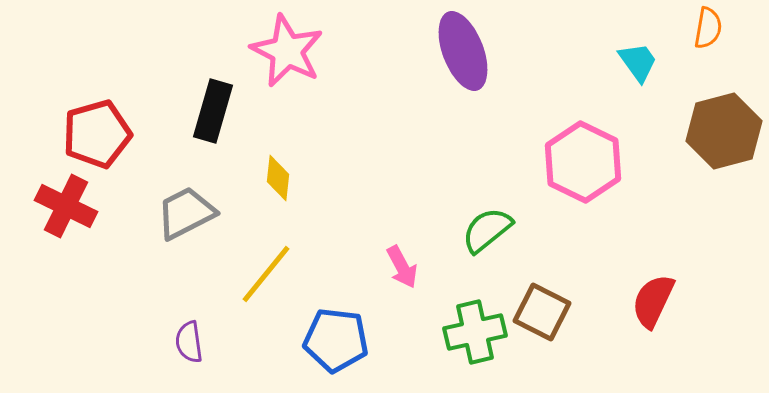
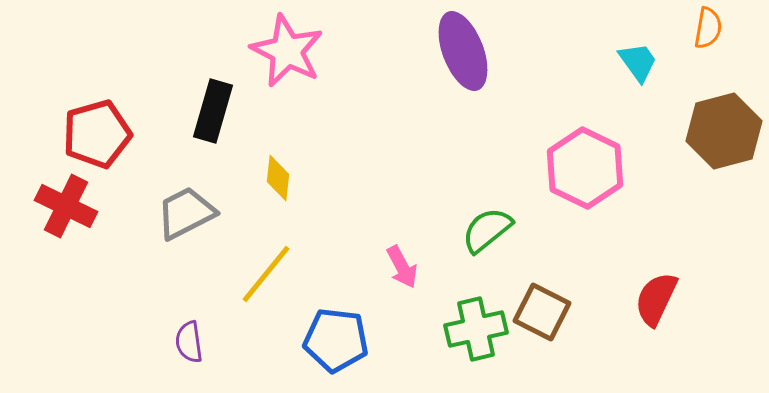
pink hexagon: moved 2 px right, 6 px down
red semicircle: moved 3 px right, 2 px up
green cross: moved 1 px right, 3 px up
